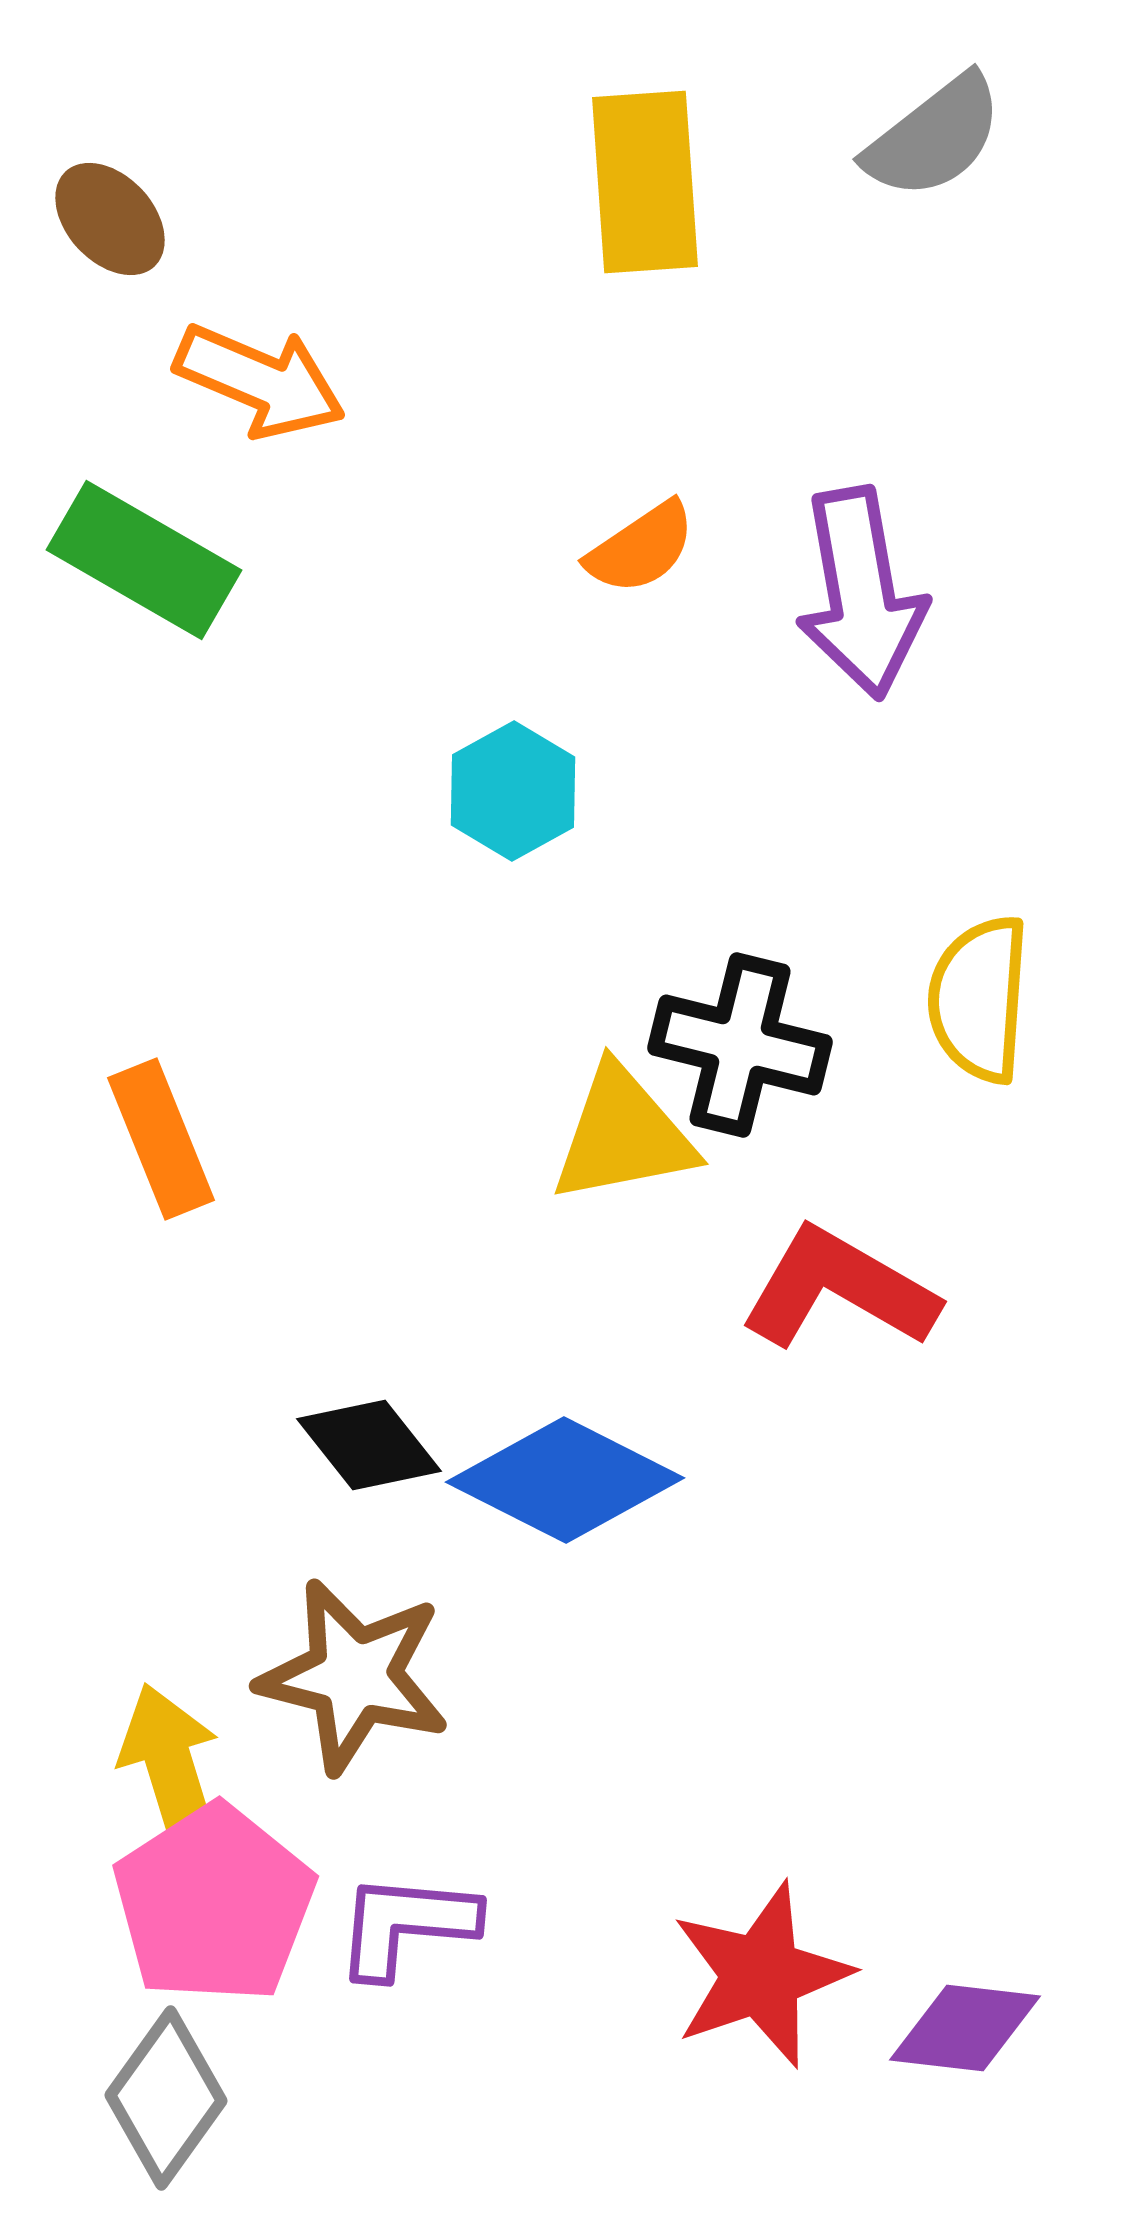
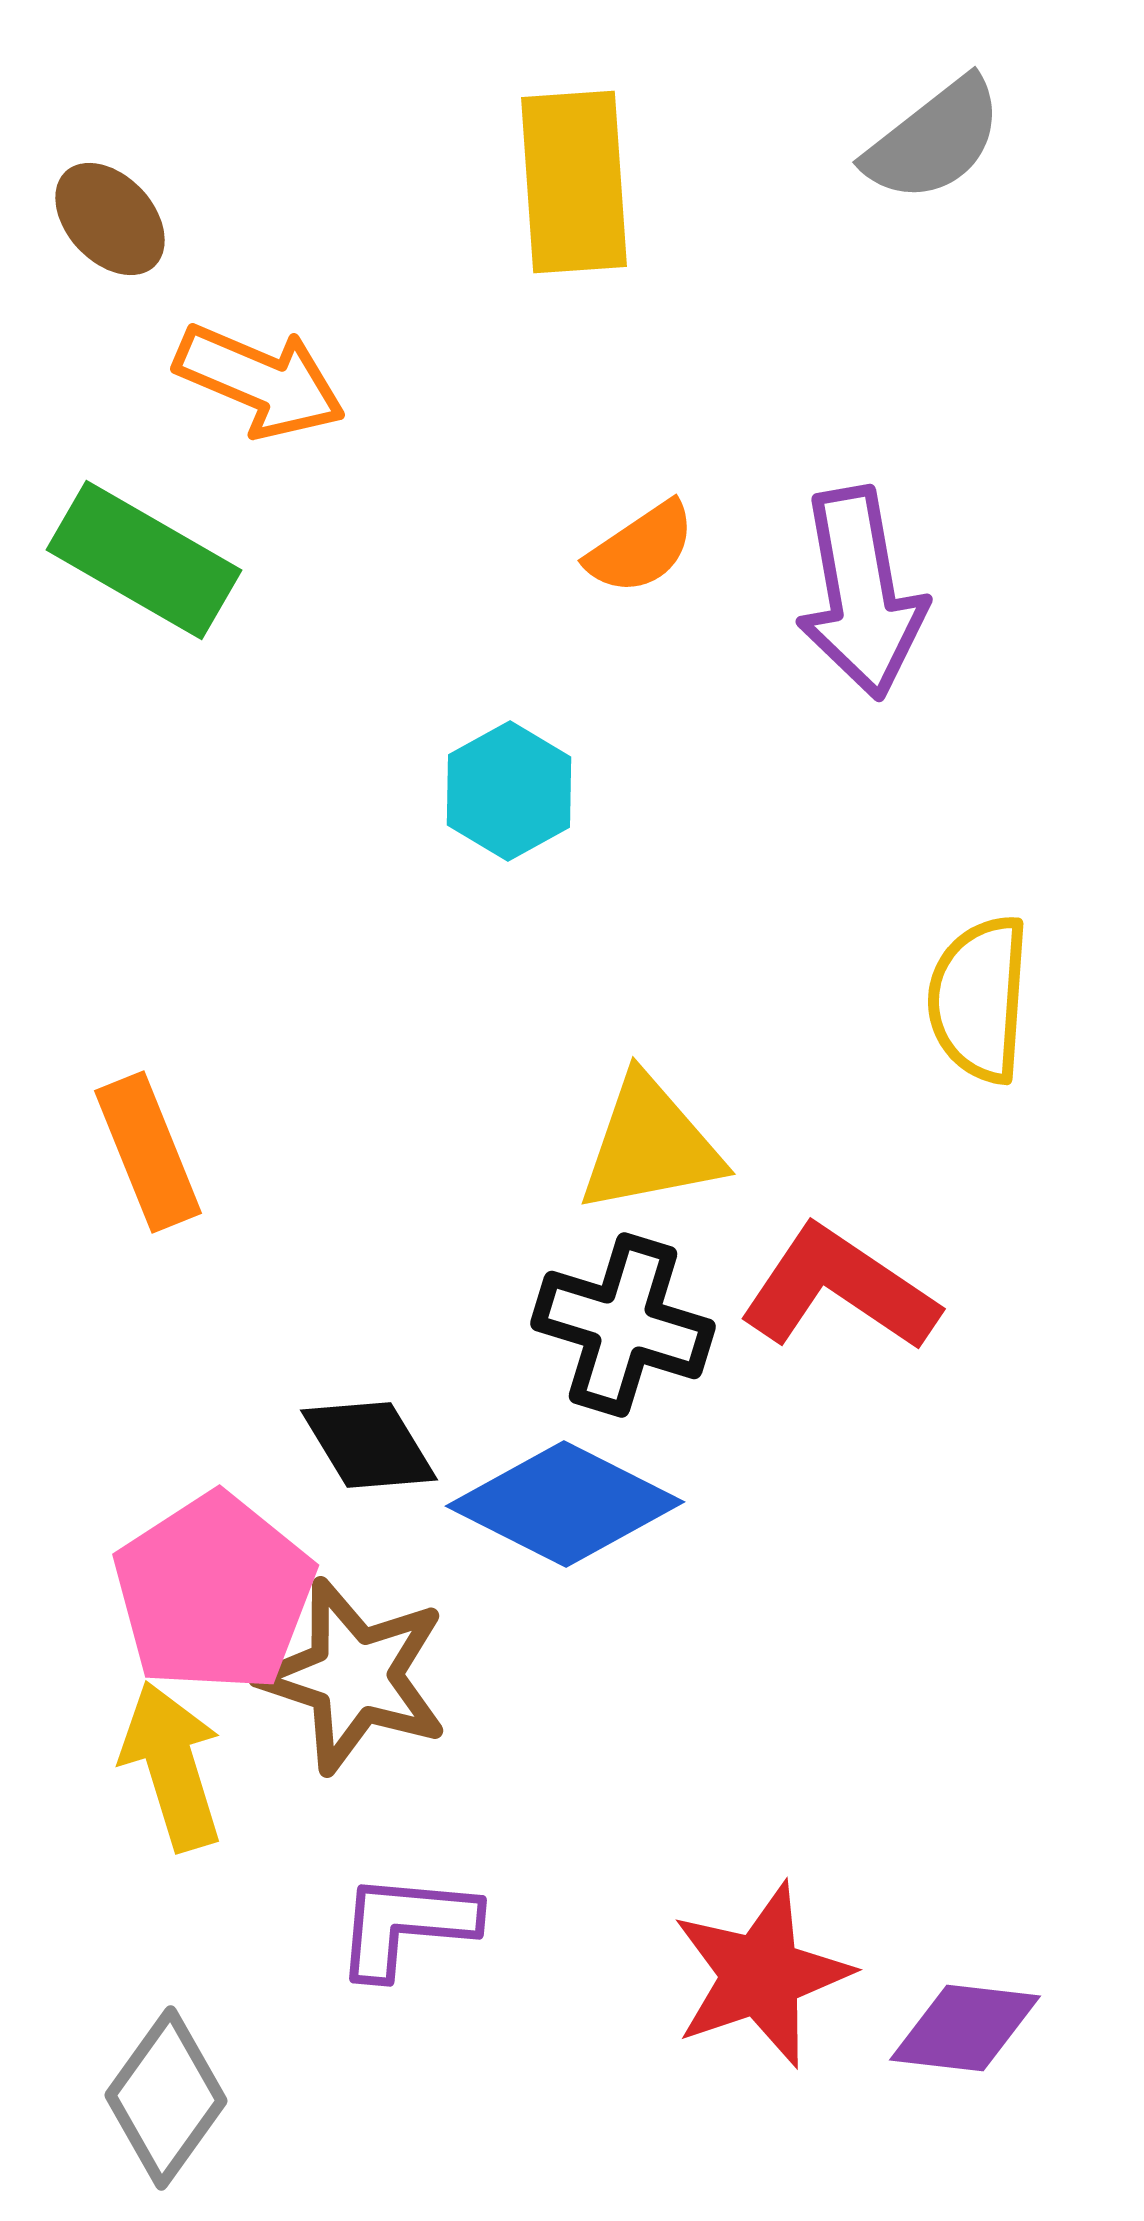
gray semicircle: moved 3 px down
yellow rectangle: moved 71 px left
cyan hexagon: moved 4 px left
black cross: moved 117 px left, 280 px down; rotated 3 degrees clockwise
yellow triangle: moved 27 px right, 10 px down
orange rectangle: moved 13 px left, 13 px down
red L-shape: rotated 4 degrees clockwise
black diamond: rotated 7 degrees clockwise
blue diamond: moved 24 px down
brown star: rotated 4 degrees clockwise
yellow arrow: moved 1 px right, 2 px up
pink pentagon: moved 311 px up
